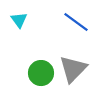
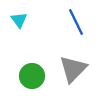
blue line: rotated 28 degrees clockwise
green circle: moved 9 px left, 3 px down
